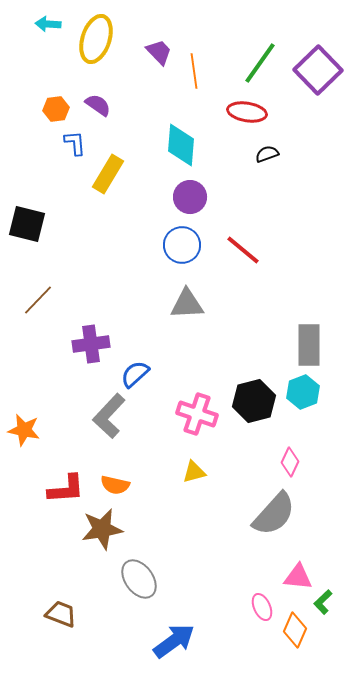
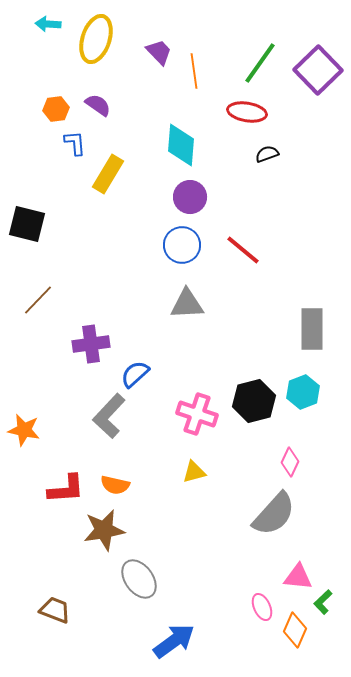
gray rectangle: moved 3 px right, 16 px up
brown star: moved 2 px right, 1 px down
brown trapezoid: moved 6 px left, 4 px up
